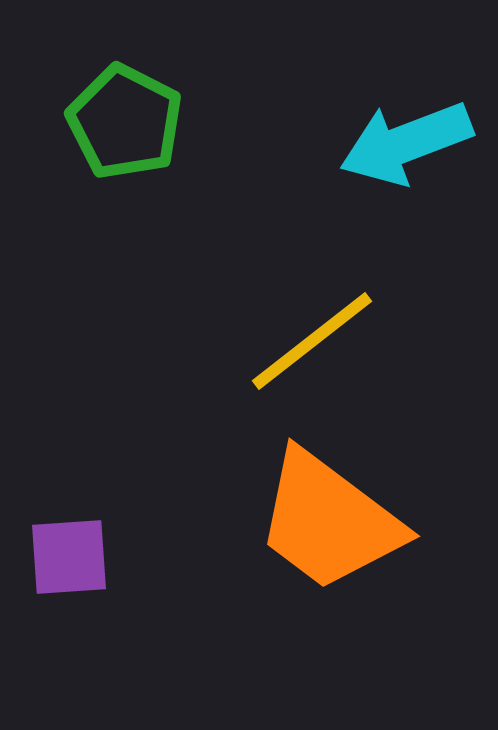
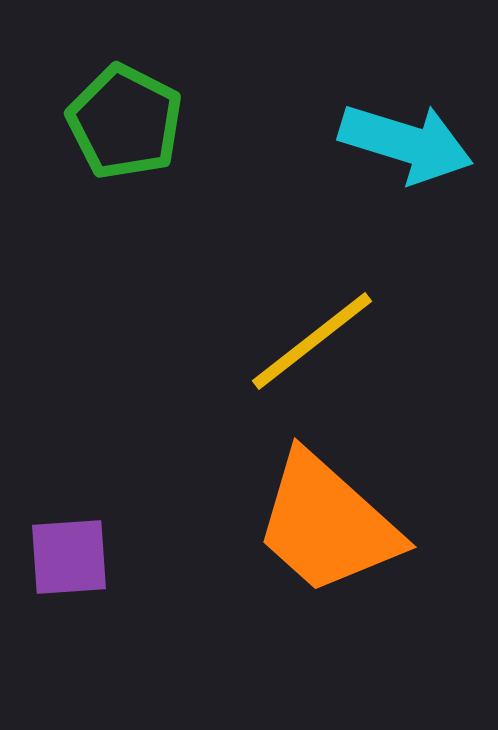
cyan arrow: rotated 142 degrees counterclockwise
orange trapezoid: moved 2 px left, 3 px down; rotated 5 degrees clockwise
